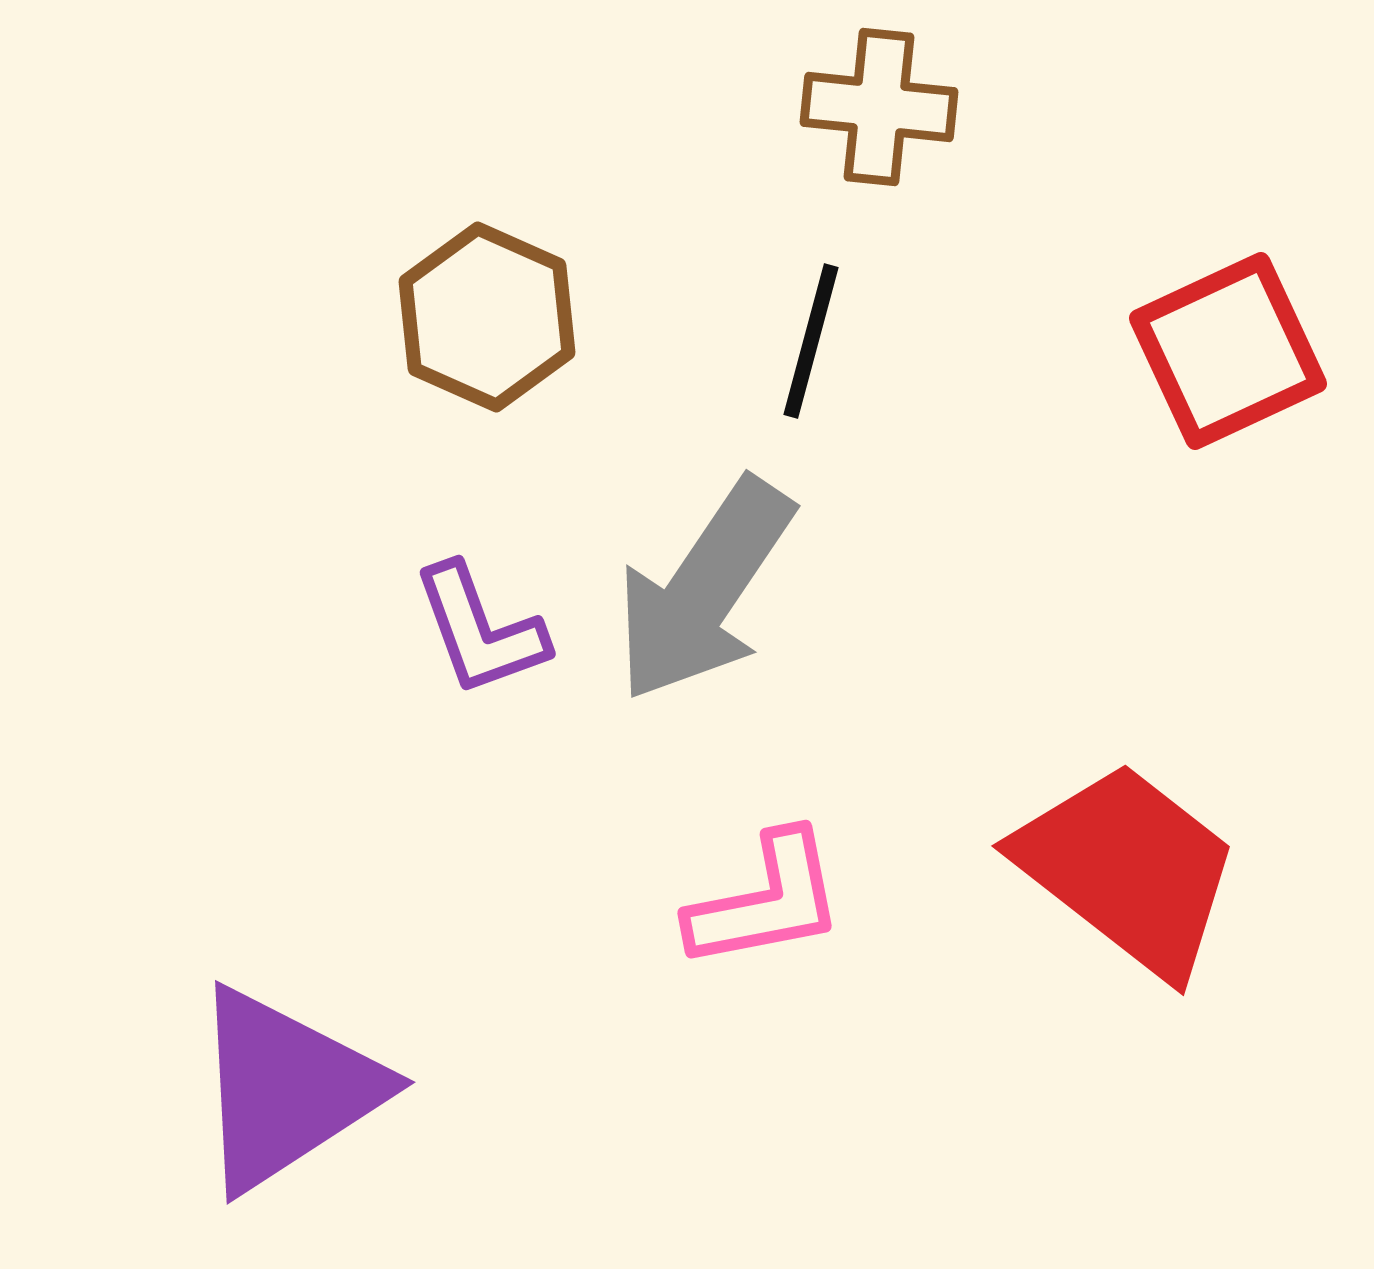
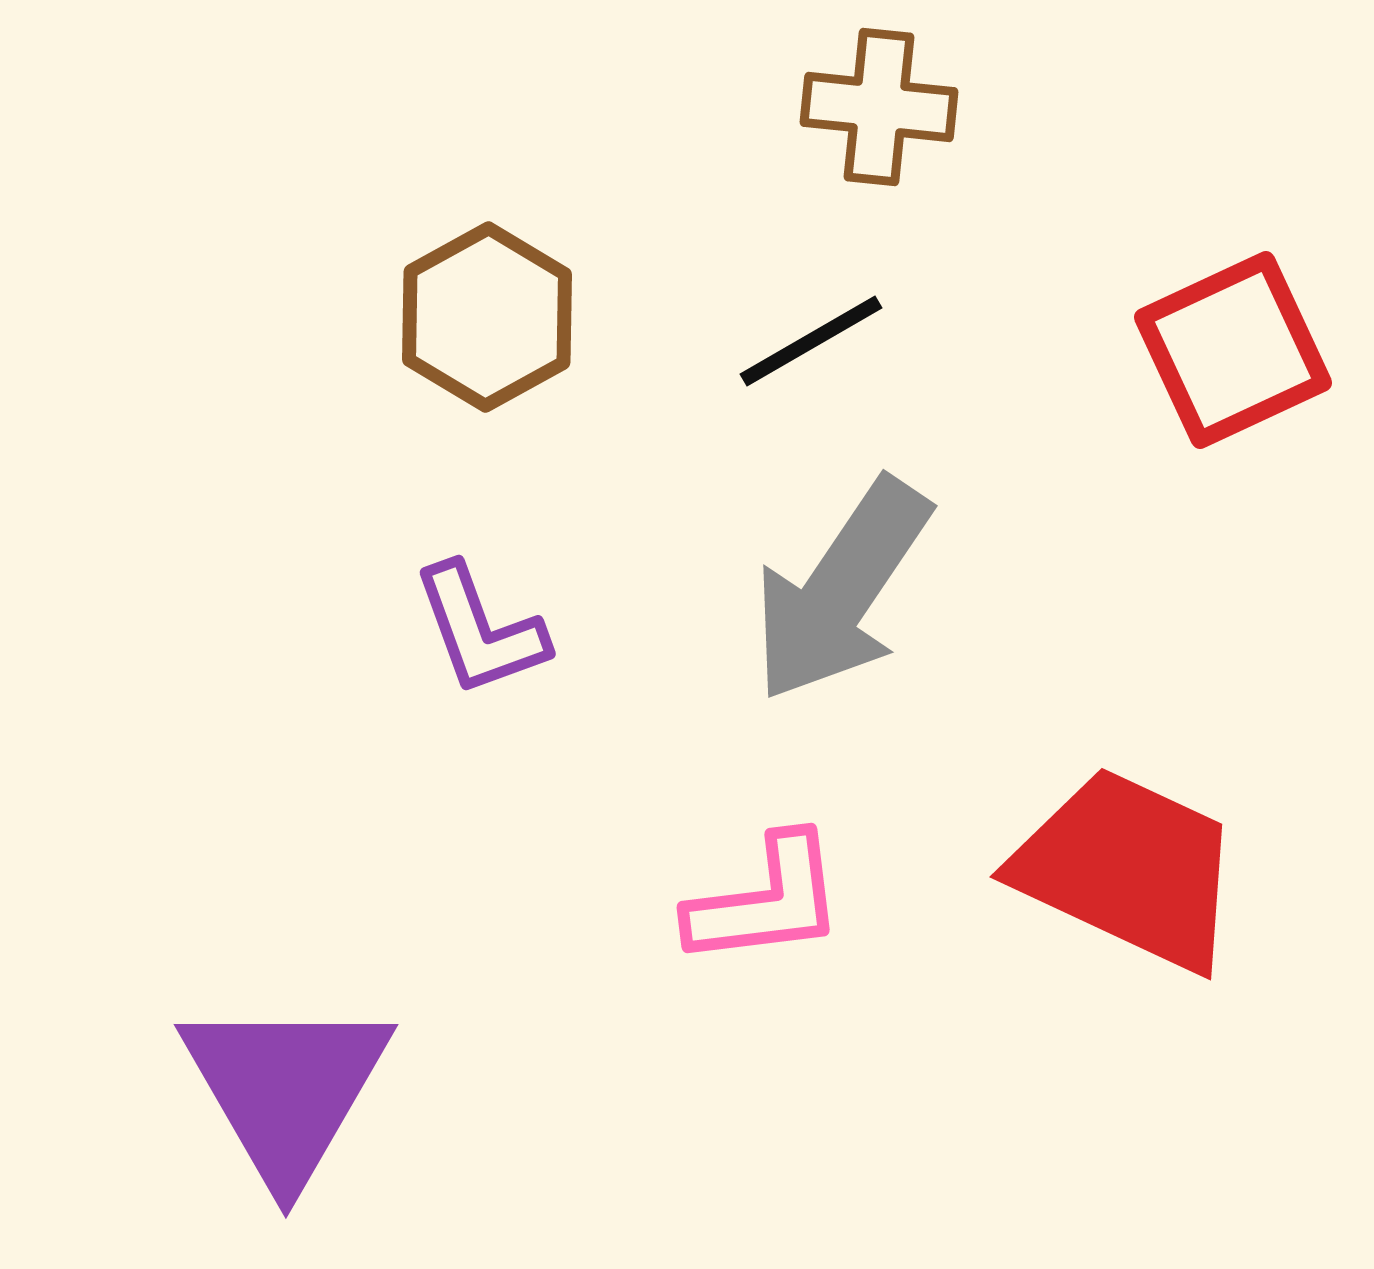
brown hexagon: rotated 7 degrees clockwise
black line: rotated 45 degrees clockwise
red square: moved 5 px right, 1 px up
gray arrow: moved 137 px right
red trapezoid: rotated 13 degrees counterclockwise
pink L-shape: rotated 4 degrees clockwise
purple triangle: rotated 27 degrees counterclockwise
